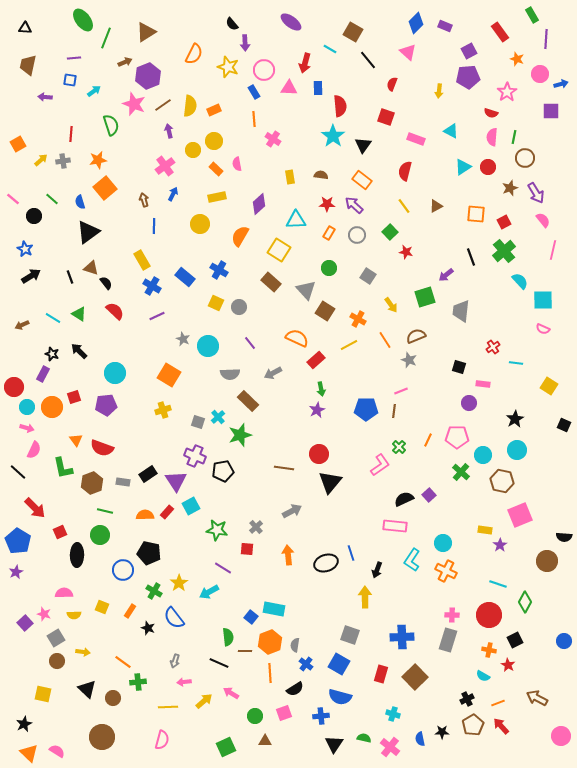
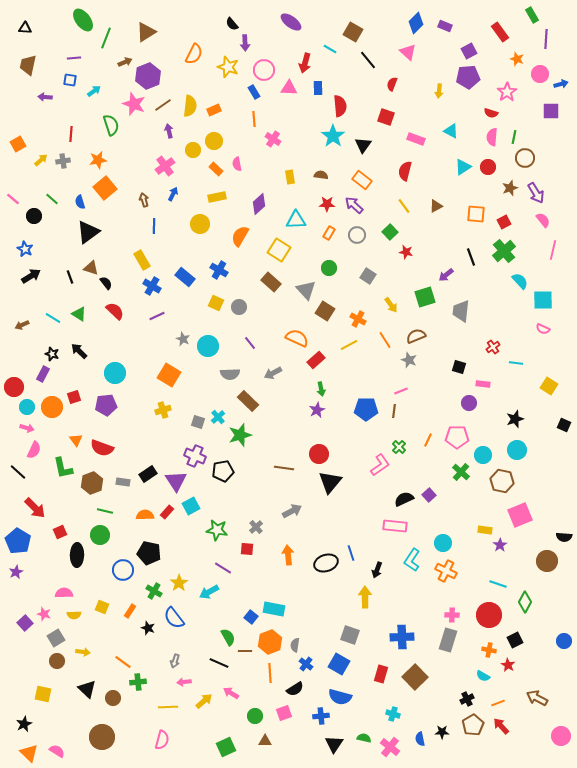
black star at (515, 419): rotated 12 degrees clockwise
green semicircle at (228, 637): rotated 24 degrees counterclockwise
